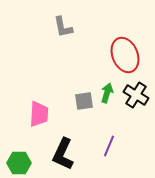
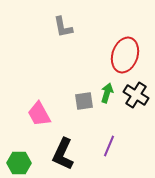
red ellipse: rotated 40 degrees clockwise
pink trapezoid: rotated 148 degrees clockwise
